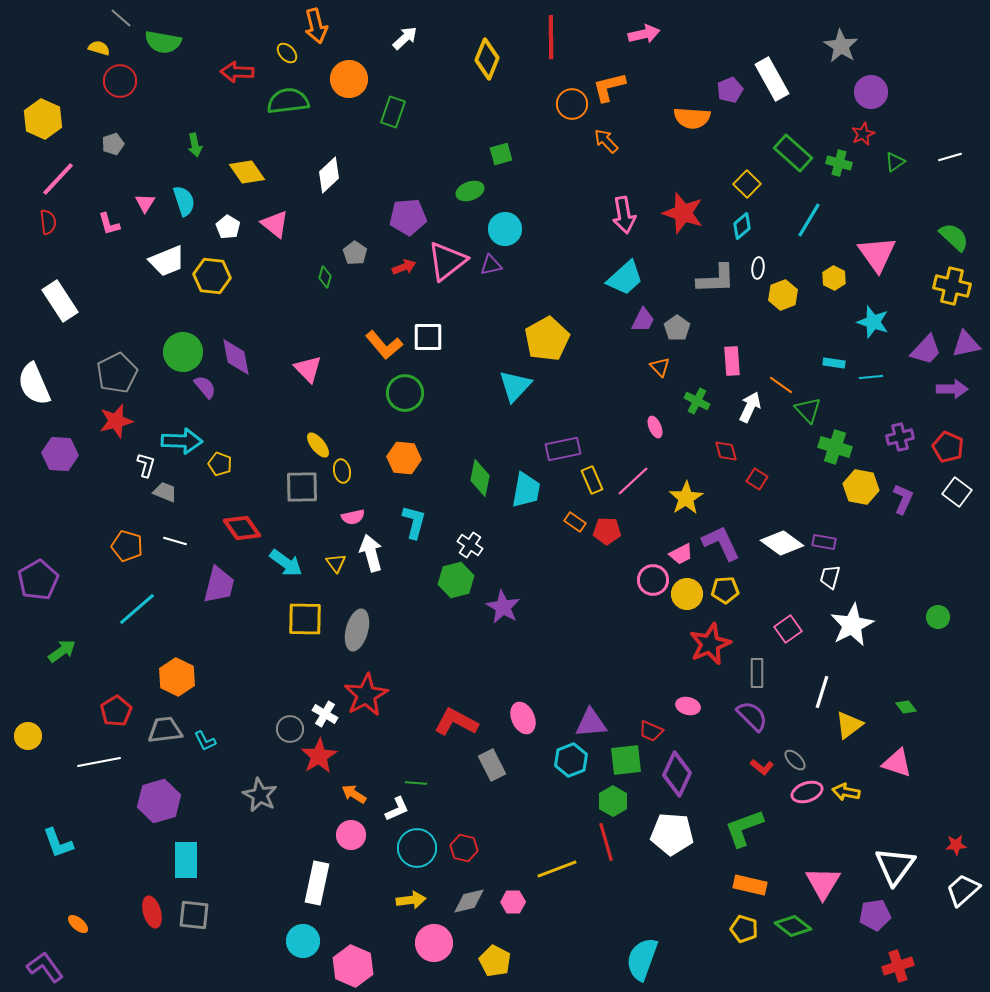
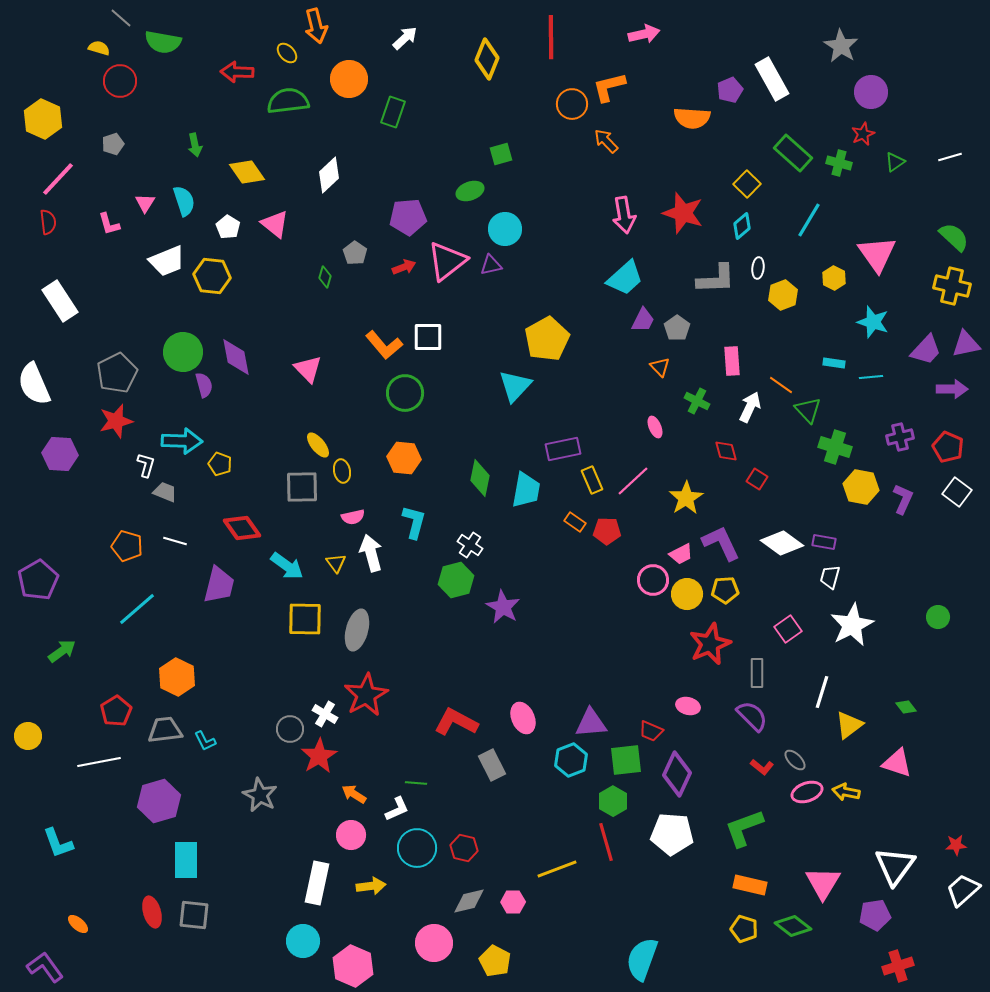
purple semicircle at (205, 387): moved 1 px left, 2 px up; rotated 25 degrees clockwise
cyan arrow at (286, 563): moved 1 px right, 3 px down
yellow arrow at (411, 900): moved 40 px left, 14 px up
